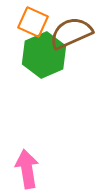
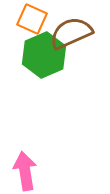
orange square: moved 1 px left, 3 px up
pink arrow: moved 2 px left, 2 px down
